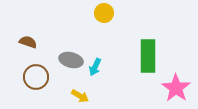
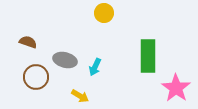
gray ellipse: moved 6 px left
